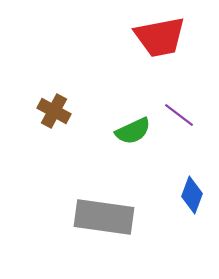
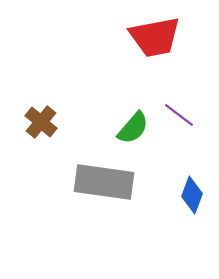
red trapezoid: moved 5 px left
brown cross: moved 13 px left, 11 px down; rotated 12 degrees clockwise
green semicircle: moved 3 px up; rotated 24 degrees counterclockwise
gray rectangle: moved 35 px up
